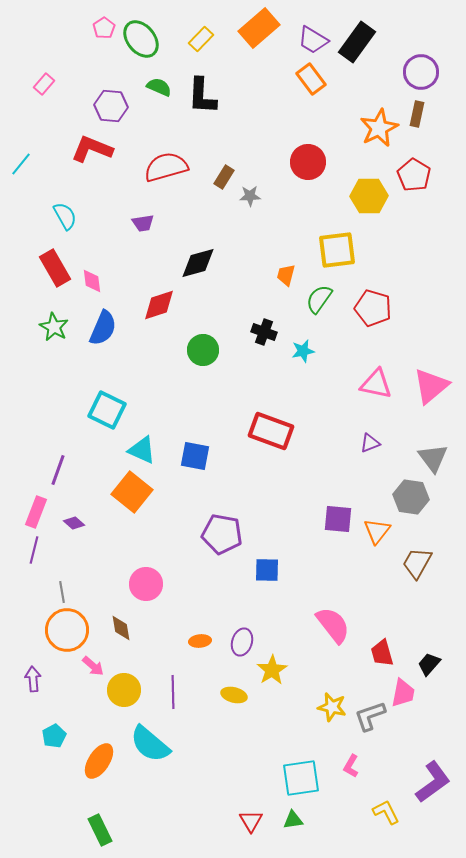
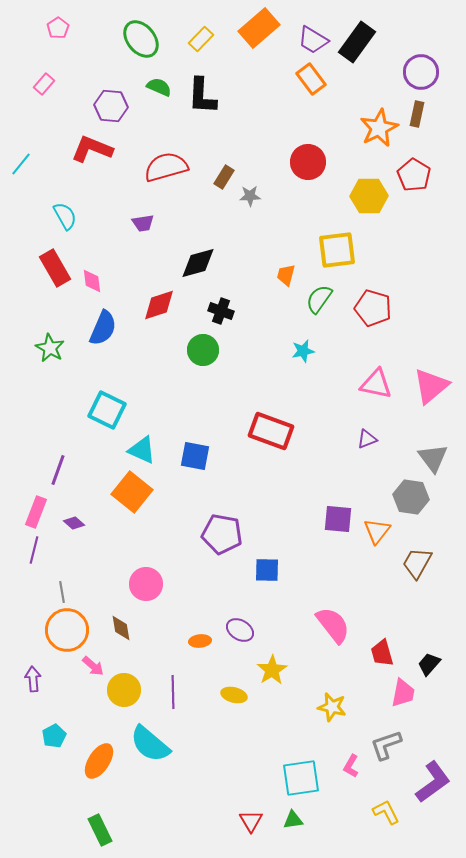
pink pentagon at (104, 28): moved 46 px left
green star at (54, 327): moved 4 px left, 21 px down
black cross at (264, 332): moved 43 px left, 21 px up
purple triangle at (370, 443): moved 3 px left, 4 px up
purple ellipse at (242, 642): moved 2 px left, 12 px up; rotated 76 degrees counterclockwise
gray L-shape at (370, 716): moved 16 px right, 29 px down
